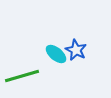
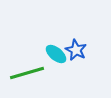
green line: moved 5 px right, 3 px up
